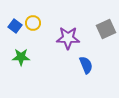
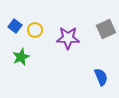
yellow circle: moved 2 px right, 7 px down
green star: rotated 24 degrees counterclockwise
blue semicircle: moved 15 px right, 12 px down
